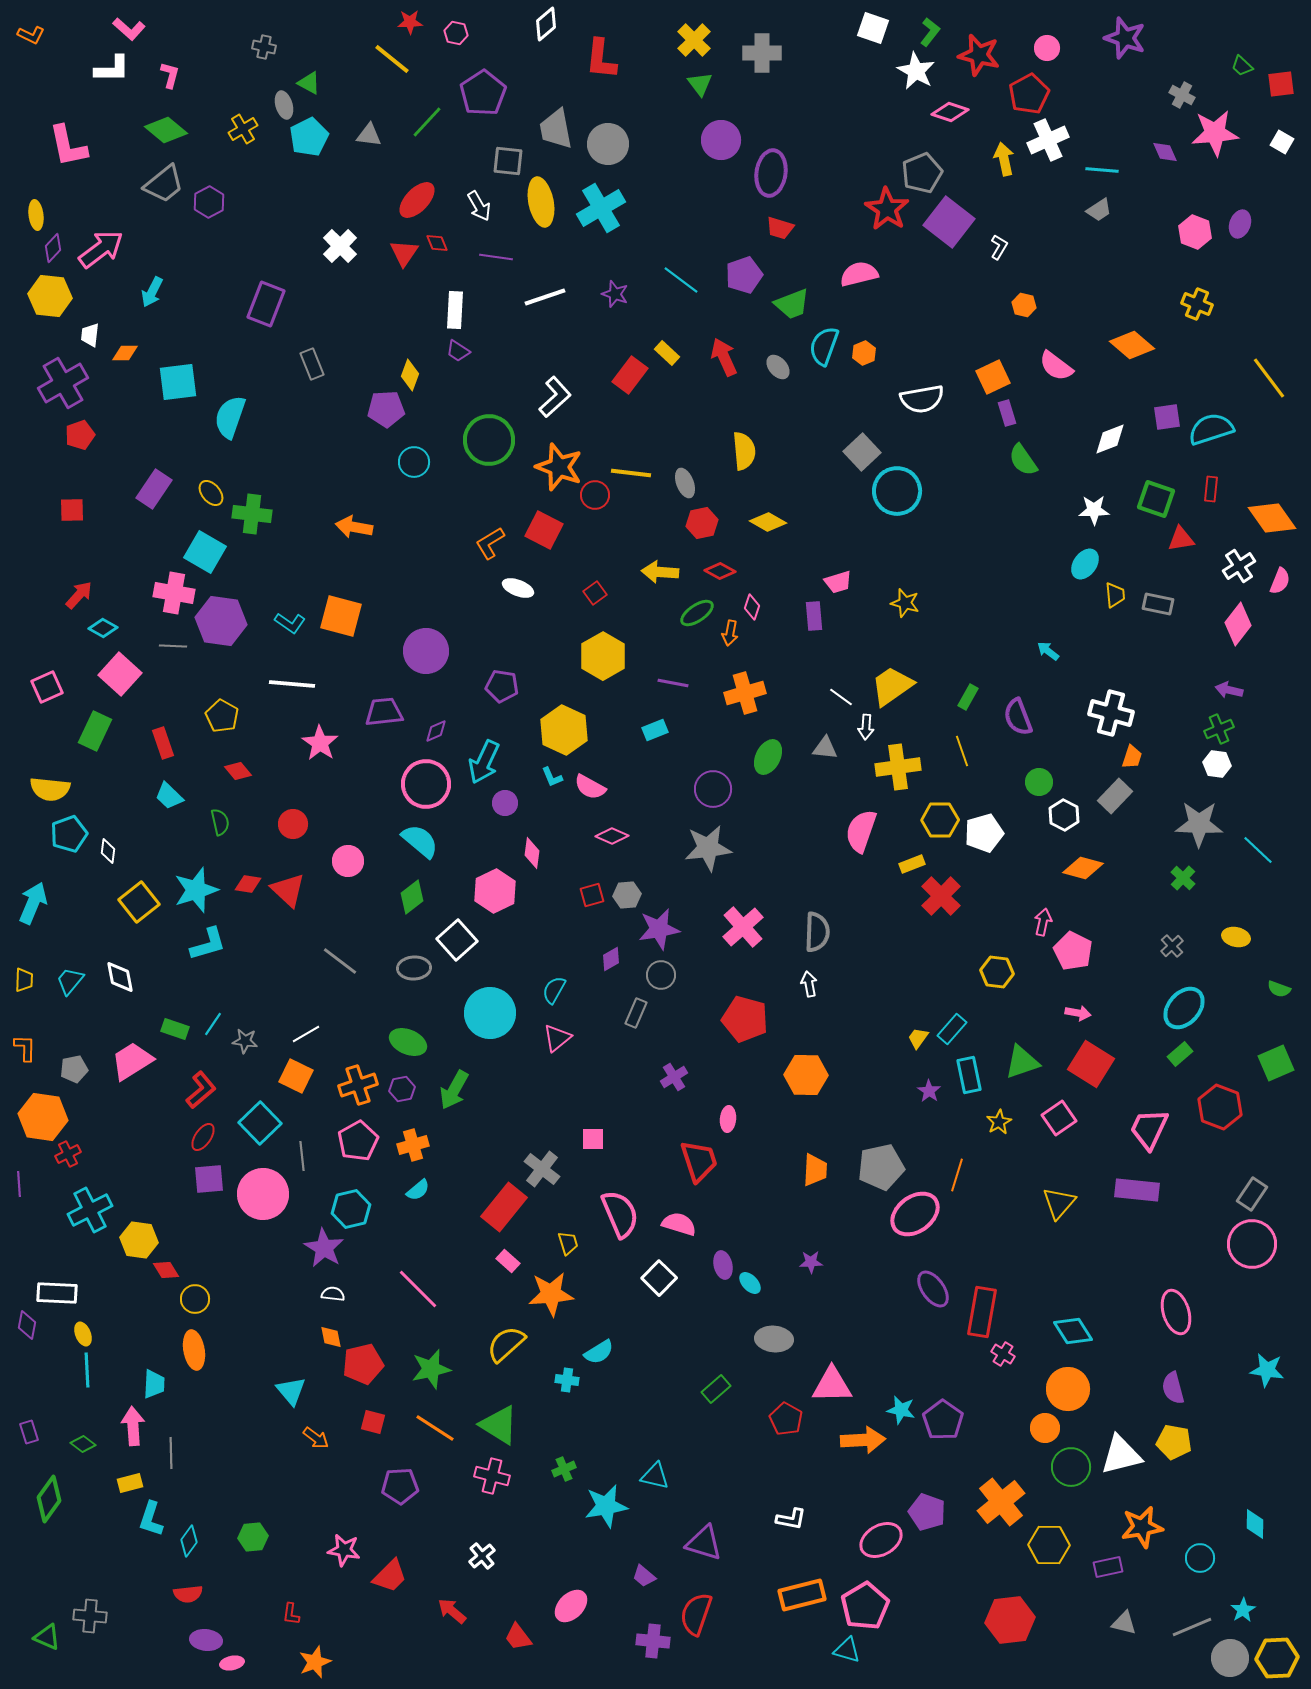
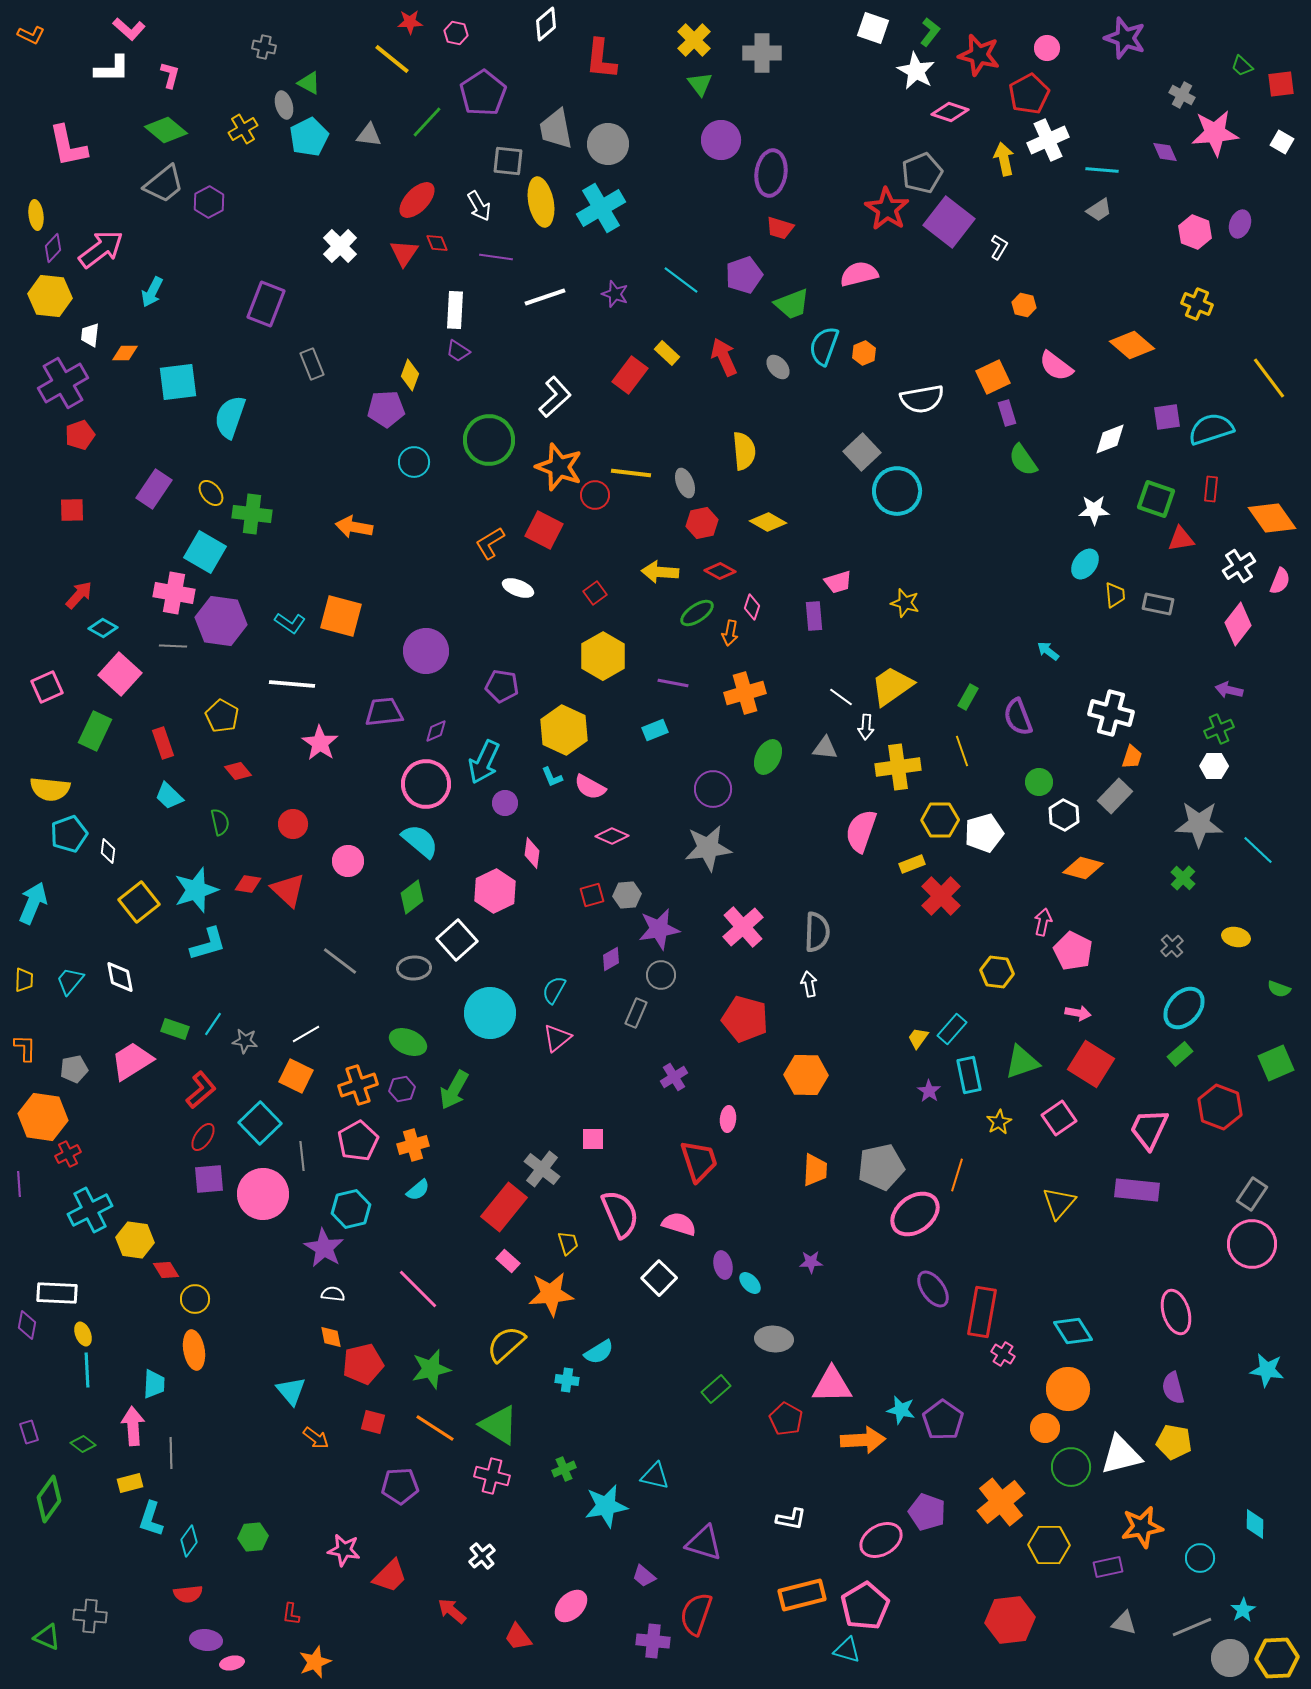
white hexagon at (1217, 764): moved 3 px left, 2 px down; rotated 8 degrees counterclockwise
yellow hexagon at (139, 1240): moved 4 px left
